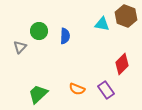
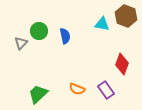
blue semicircle: rotated 14 degrees counterclockwise
gray triangle: moved 1 px right, 4 px up
red diamond: rotated 25 degrees counterclockwise
